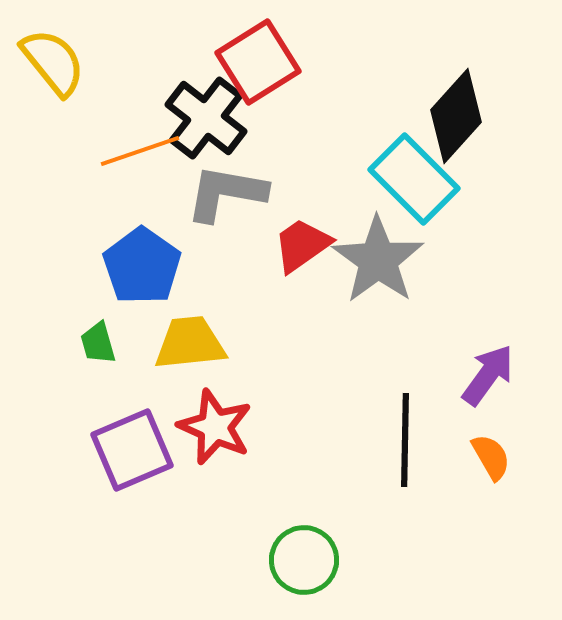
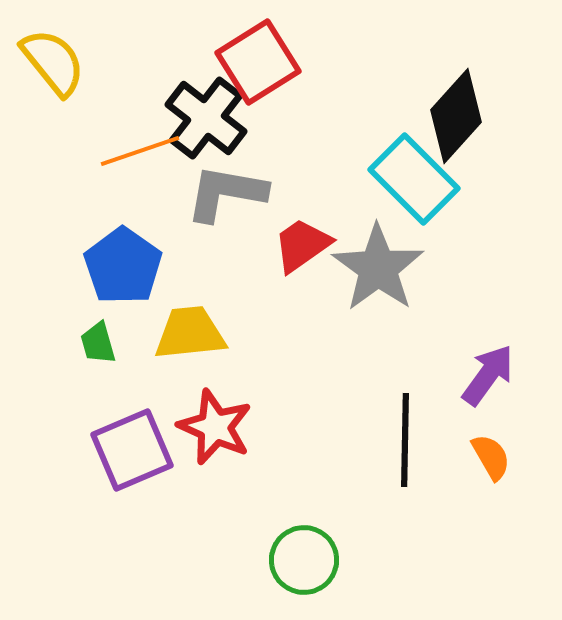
gray star: moved 8 px down
blue pentagon: moved 19 px left
yellow trapezoid: moved 10 px up
